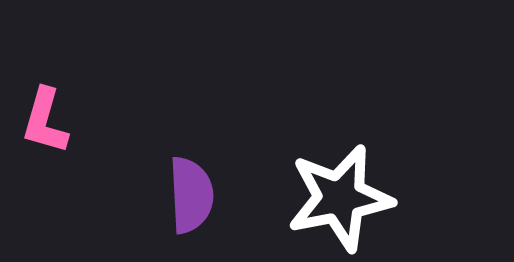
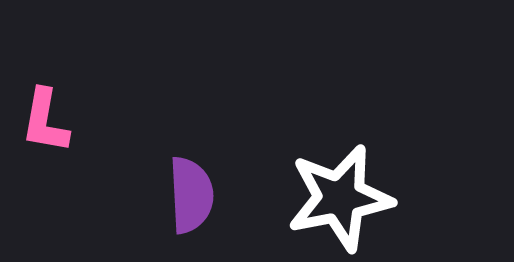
pink L-shape: rotated 6 degrees counterclockwise
